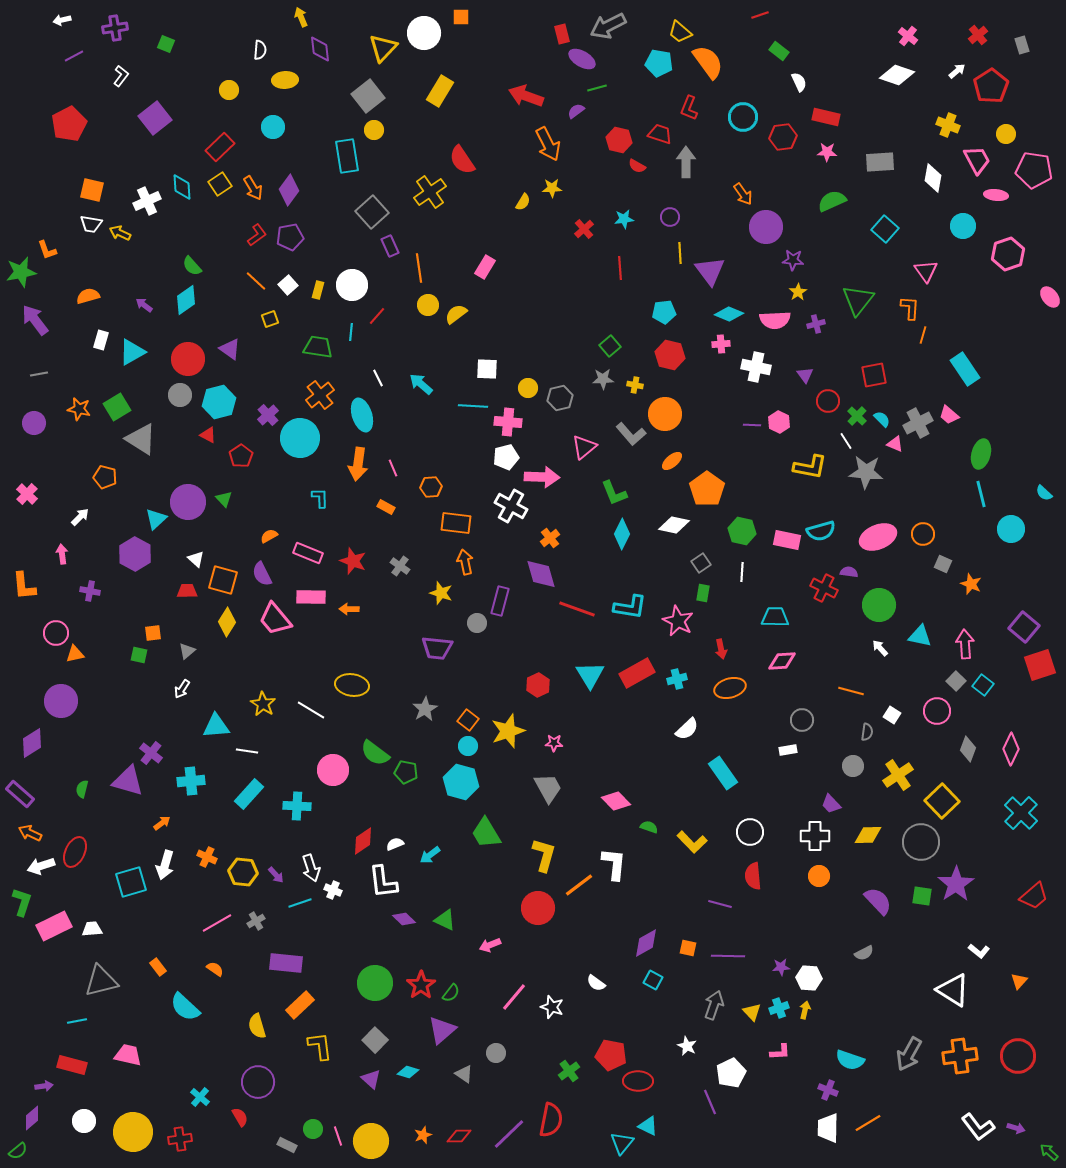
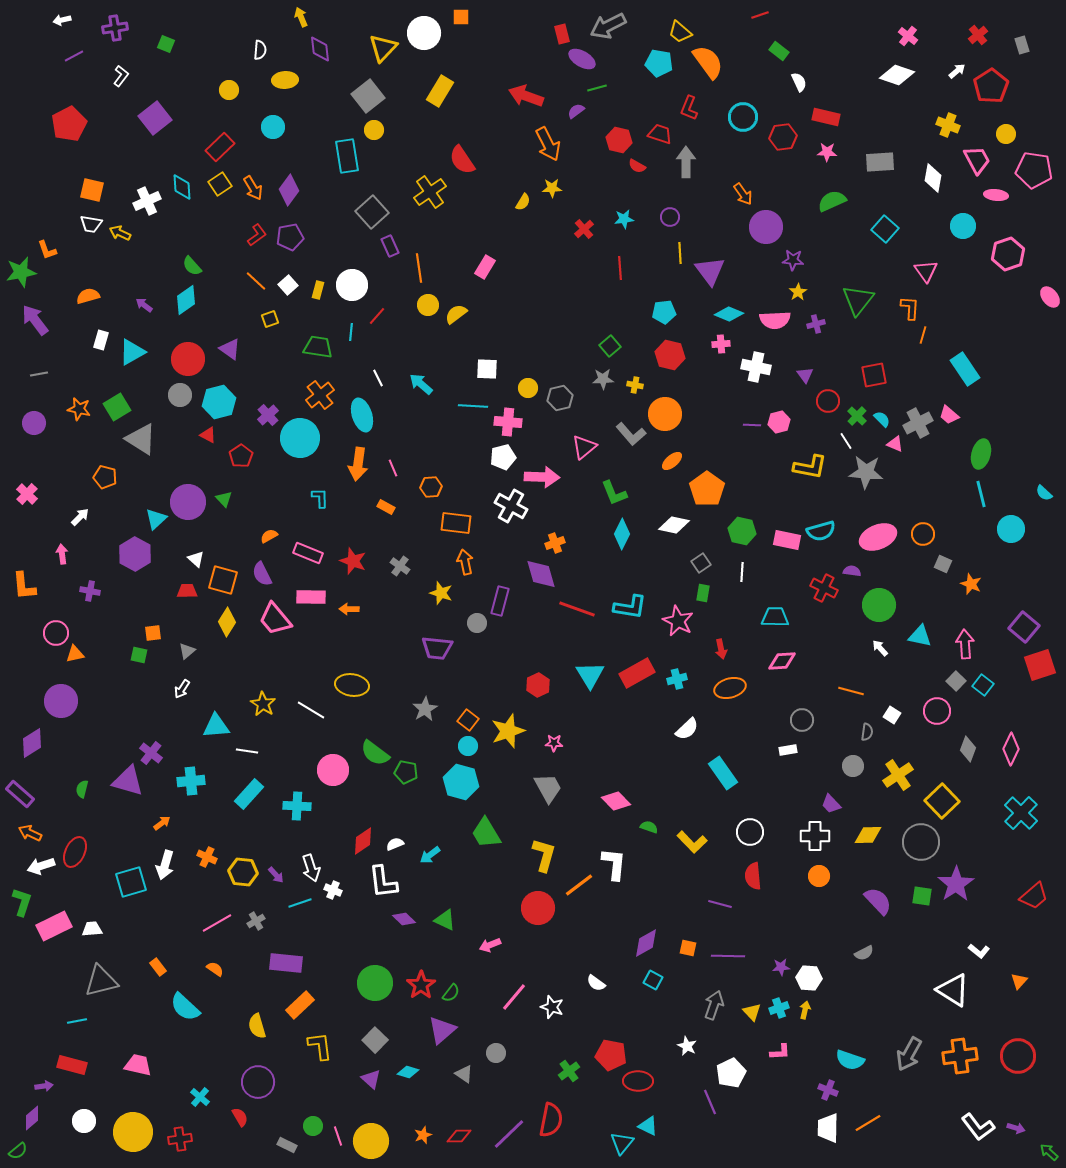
pink hexagon at (779, 422): rotated 20 degrees clockwise
white pentagon at (506, 457): moved 3 px left
orange cross at (550, 538): moved 5 px right, 5 px down; rotated 18 degrees clockwise
purple semicircle at (849, 572): moved 3 px right, 1 px up
pink trapezoid at (128, 1055): moved 10 px right, 10 px down
green circle at (313, 1129): moved 3 px up
